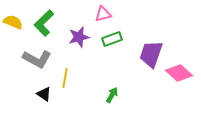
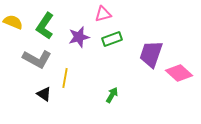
green L-shape: moved 1 px right, 3 px down; rotated 12 degrees counterclockwise
